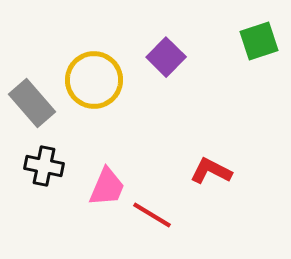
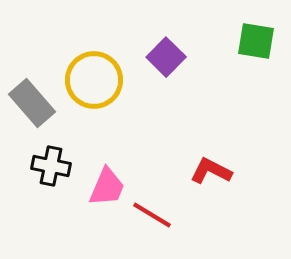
green square: moved 3 px left; rotated 27 degrees clockwise
black cross: moved 7 px right
